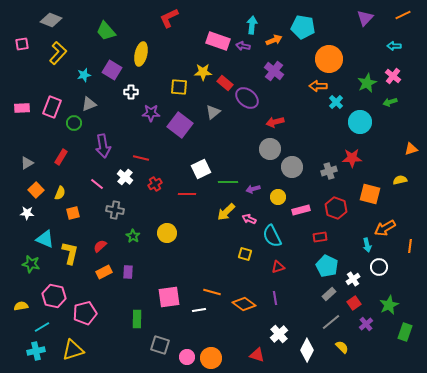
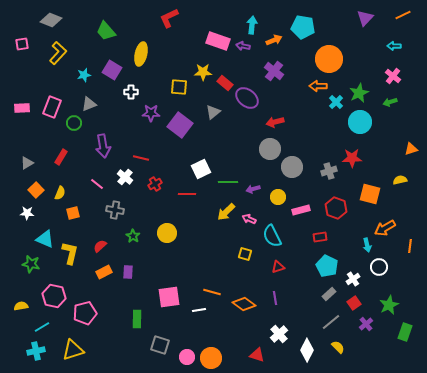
green star at (367, 83): moved 8 px left, 10 px down
yellow semicircle at (342, 347): moved 4 px left
